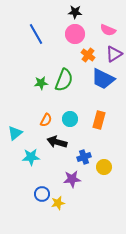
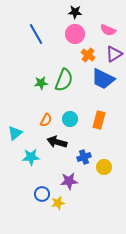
purple star: moved 3 px left, 2 px down
